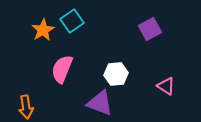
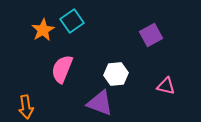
purple square: moved 1 px right, 6 px down
pink triangle: rotated 18 degrees counterclockwise
